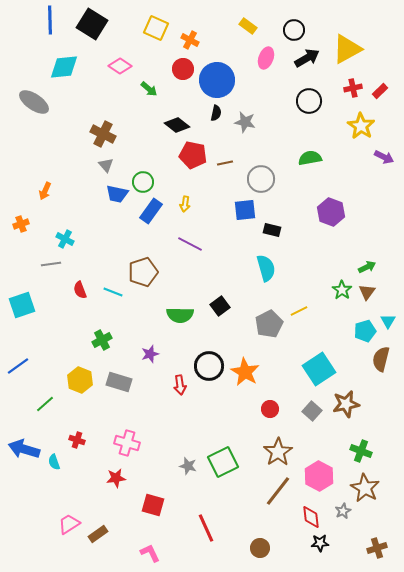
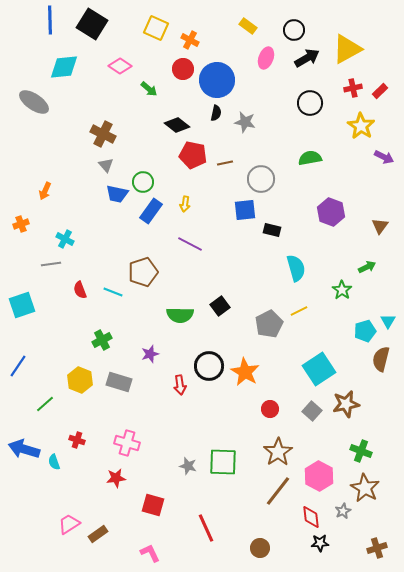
black circle at (309, 101): moved 1 px right, 2 px down
cyan semicircle at (266, 268): moved 30 px right
brown triangle at (367, 292): moved 13 px right, 66 px up
blue line at (18, 366): rotated 20 degrees counterclockwise
green square at (223, 462): rotated 28 degrees clockwise
